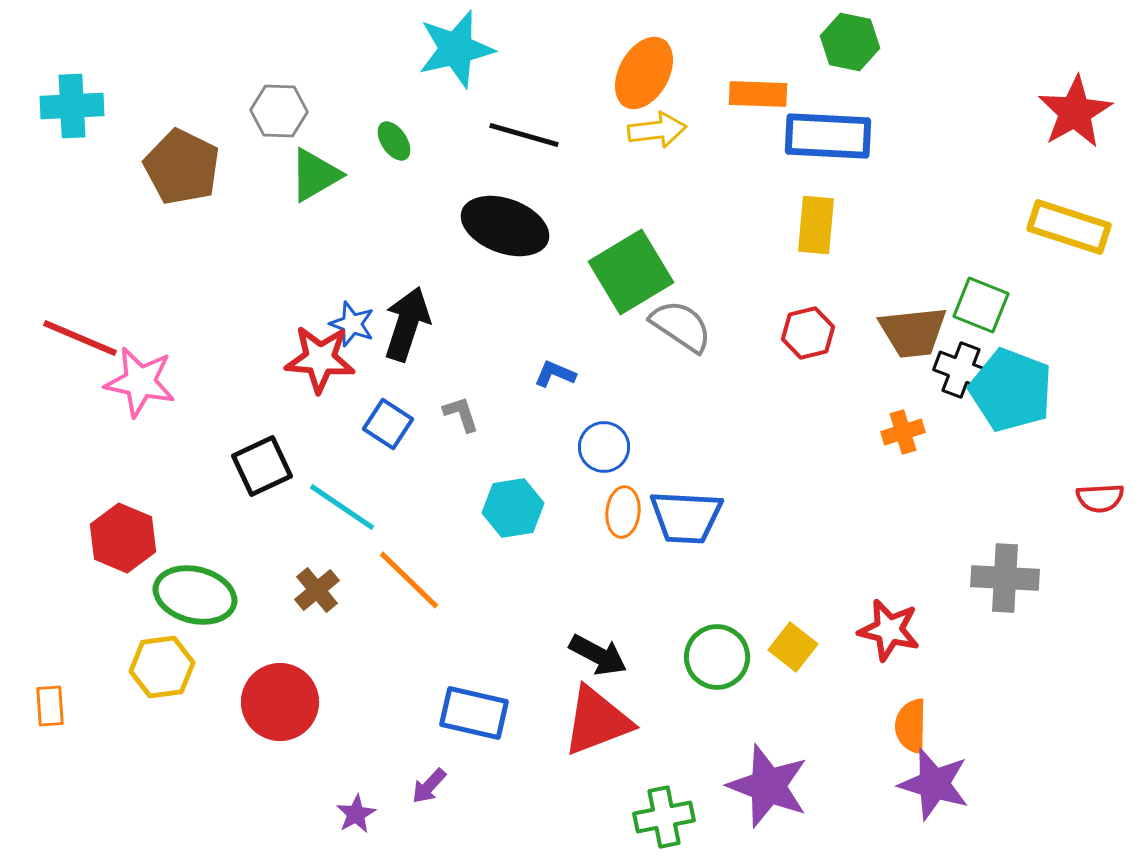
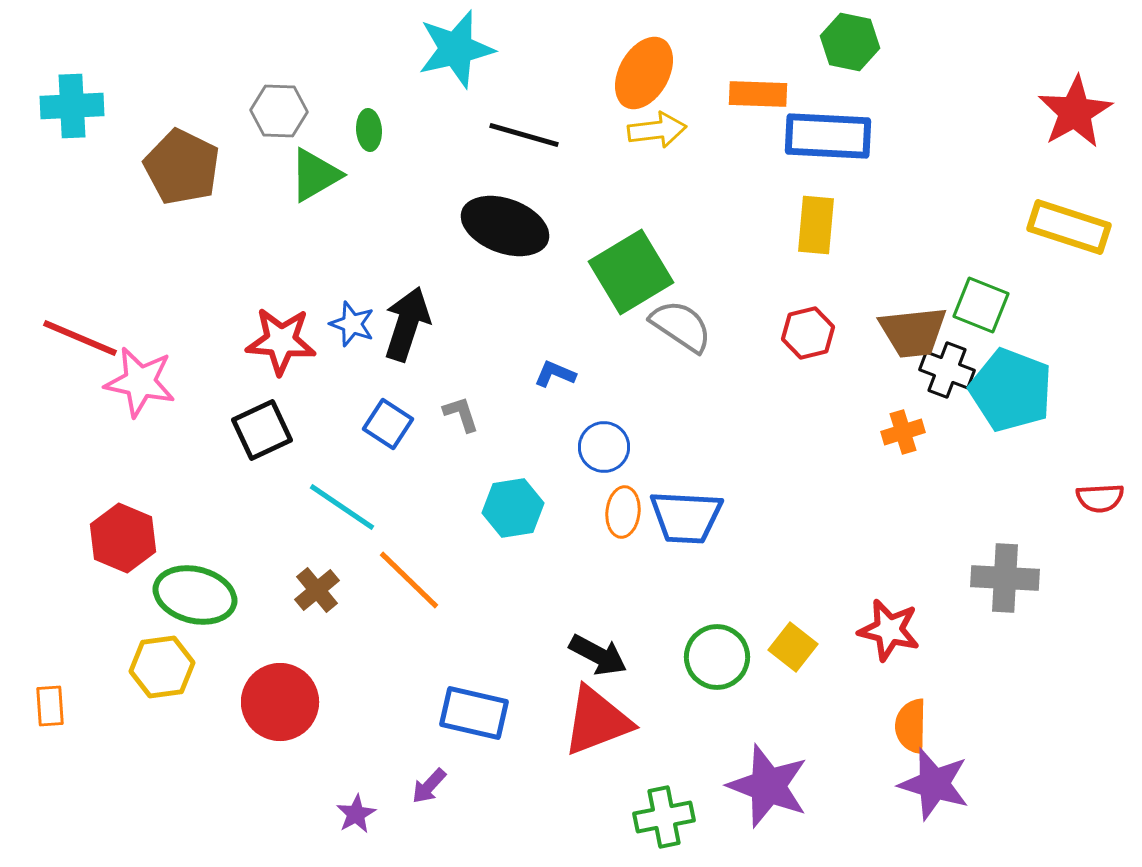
green ellipse at (394, 141): moved 25 px left, 11 px up; rotated 30 degrees clockwise
red star at (320, 359): moved 39 px left, 18 px up
black cross at (961, 370): moved 14 px left
black square at (262, 466): moved 36 px up
